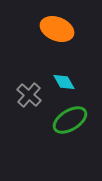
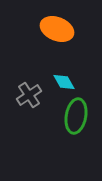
gray cross: rotated 15 degrees clockwise
green ellipse: moved 6 px right, 4 px up; rotated 48 degrees counterclockwise
